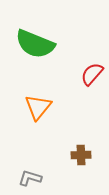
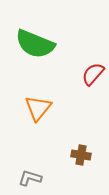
red semicircle: moved 1 px right
orange triangle: moved 1 px down
brown cross: rotated 12 degrees clockwise
